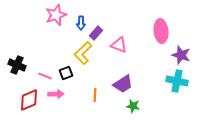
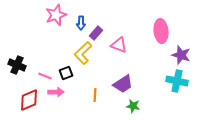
pink arrow: moved 2 px up
